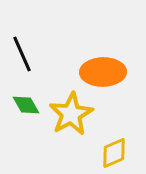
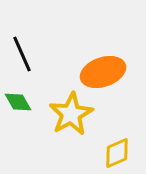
orange ellipse: rotated 18 degrees counterclockwise
green diamond: moved 8 px left, 3 px up
yellow diamond: moved 3 px right
